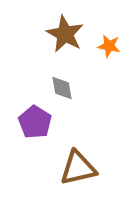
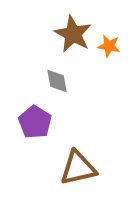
brown star: moved 8 px right
gray diamond: moved 5 px left, 7 px up
